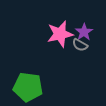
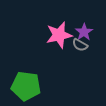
pink star: moved 1 px left, 1 px down
green pentagon: moved 2 px left, 1 px up
